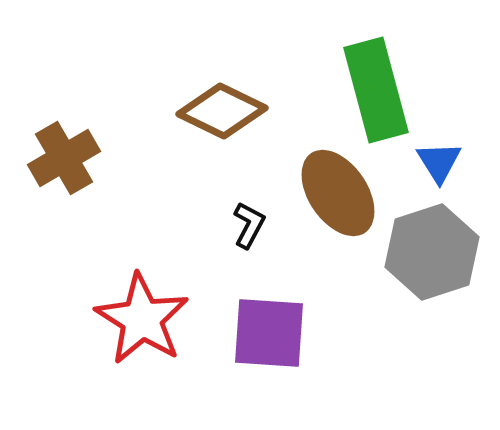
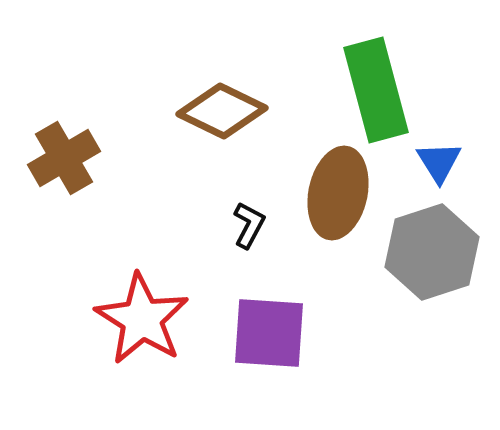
brown ellipse: rotated 46 degrees clockwise
